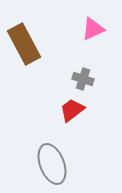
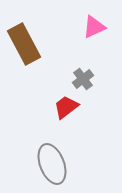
pink triangle: moved 1 px right, 2 px up
gray cross: rotated 35 degrees clockwise
red trapezoid: moved 6 px left, 3 px up
